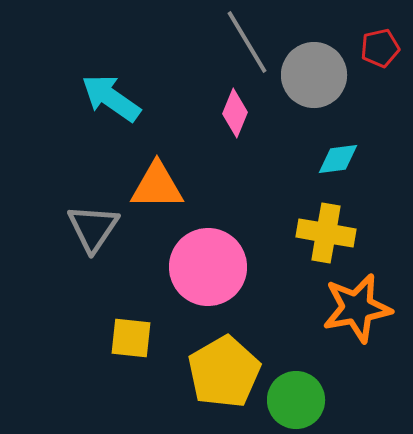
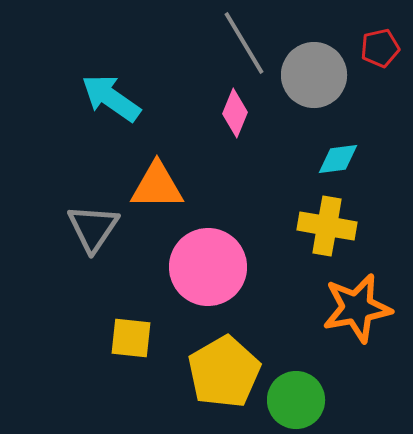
gray line: moved 3 px left, 1 px down
yellow cross: moved 1 px right, 7 px up
